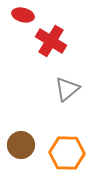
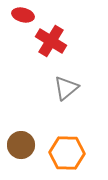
gray triangle: moved 1 px left, 1 px up
